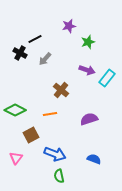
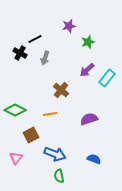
gray arrow: moved 1 px up; rotated 24 degrees counterclockwise
purple arrow: rotated 119 degrees clockwise
